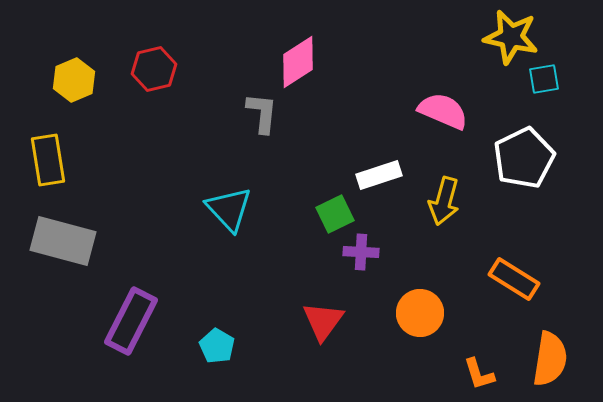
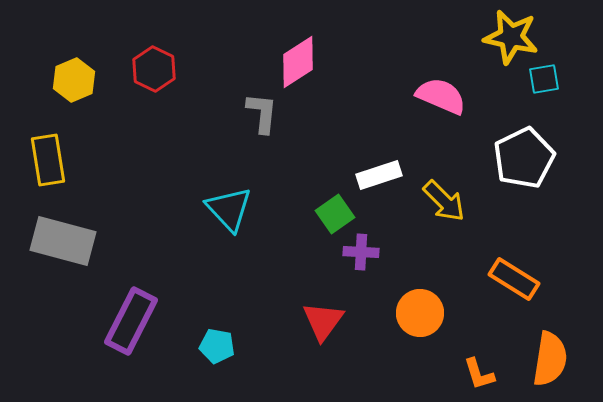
red hexagon: rotated 21 degrees counterclockwise
pink semicircle: moved 2 px left, 15 px up
yellow arrow: rotated 60 degrees counterclockwise
green square: rotated 9 degrees counterclockwise
cyan pentagon: rotated 20 degrees counterclockwise
